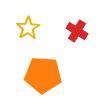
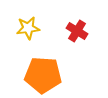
yellow star: rotated 25 degrees clockwise
